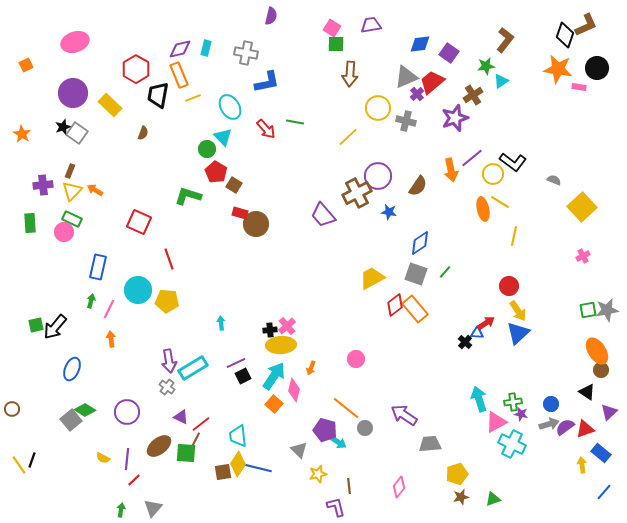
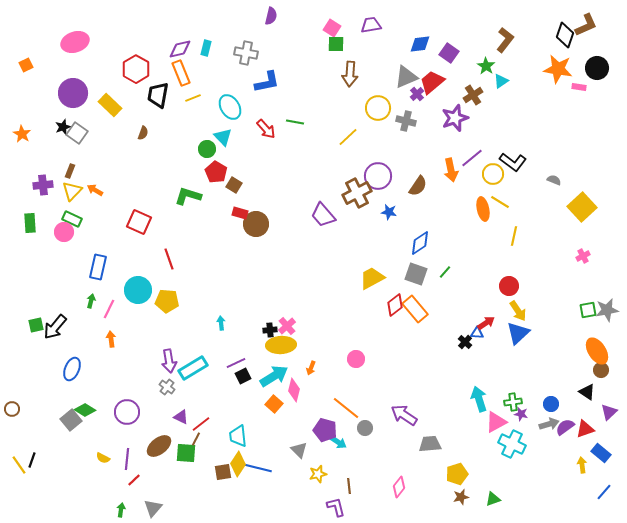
green star at (486, 66): rotated 30 degrees counterclockwise
orange rectangle at (179, 75): moved 2 px right, 2 px up
cyan arrow at (274, 376): rotated 24 degrees clockwise
